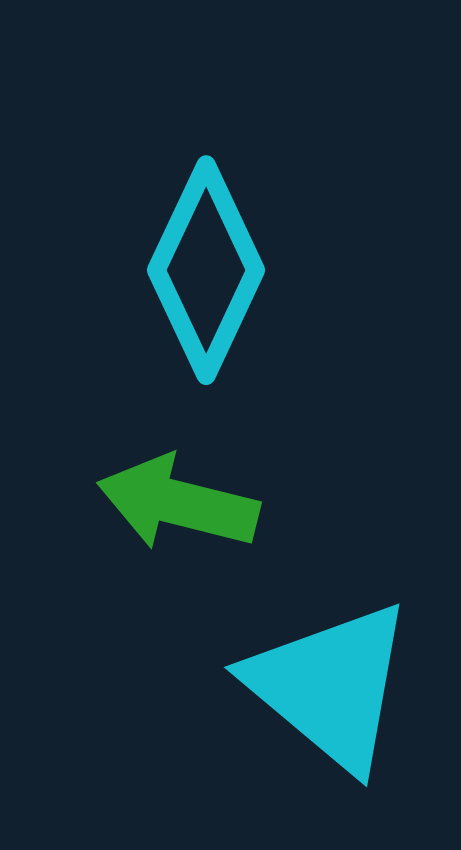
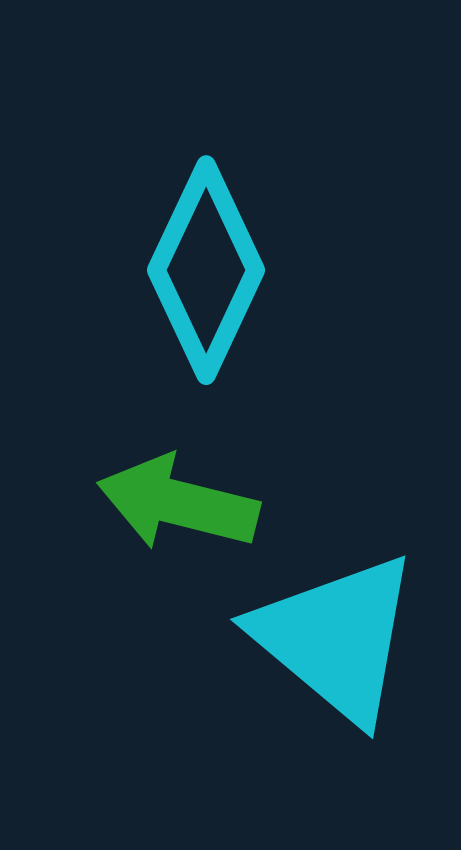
cyan triangle: moved 6 px right, 48 px up
